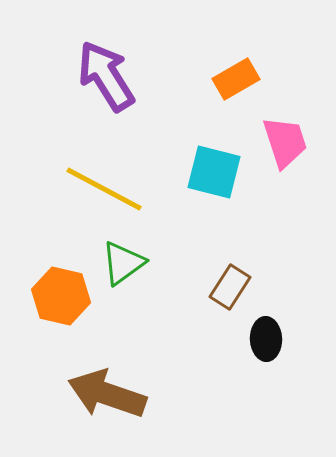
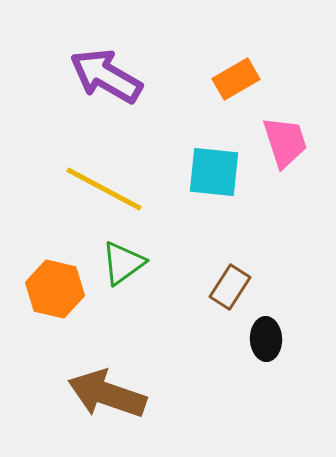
purple arrow: rotated 28 degrees counterclockwise
cyan square: rotated 8 degrees counterclockwise
orange hexagon: moved 6 px left, 7 px up
